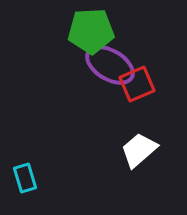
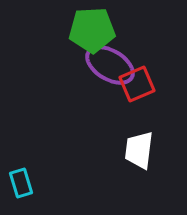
green pentagon: moved 1 px right, 1 px up
white trapezoid: rotated 42 degrees counterclockwise
cyan rectangle: moved 4 px left, 5 px down
